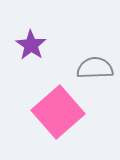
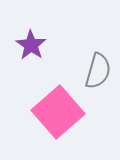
gray semicircle: moved 3 px right, 3 px down; rotated 108 degrees clockwise
